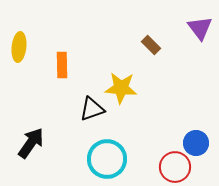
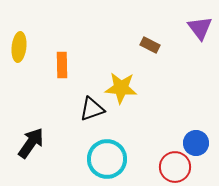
brown rectangle: moved 1 px left; rotated 18 degrees counterclockwise
